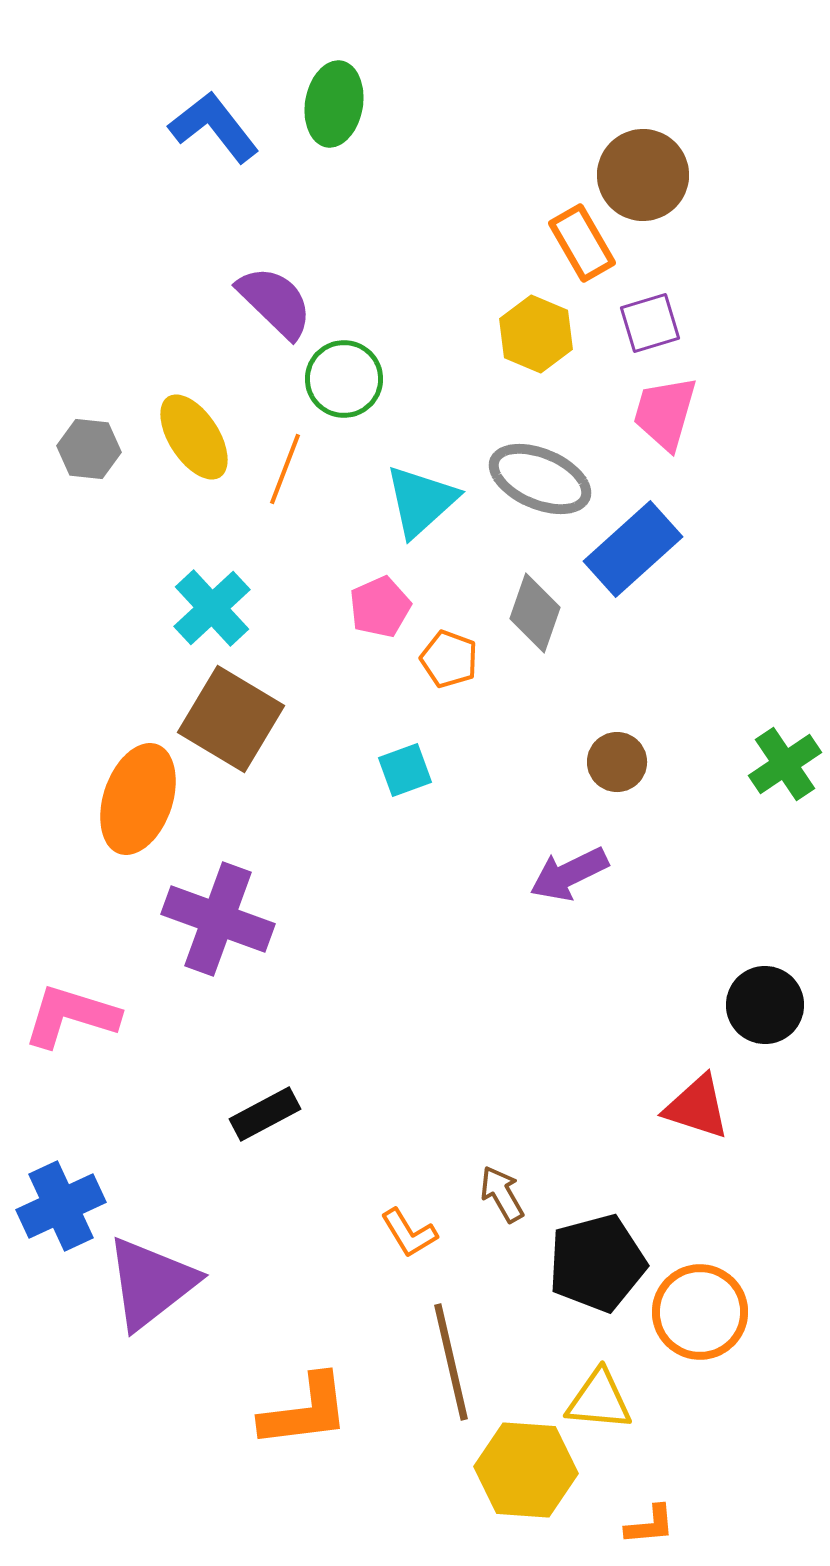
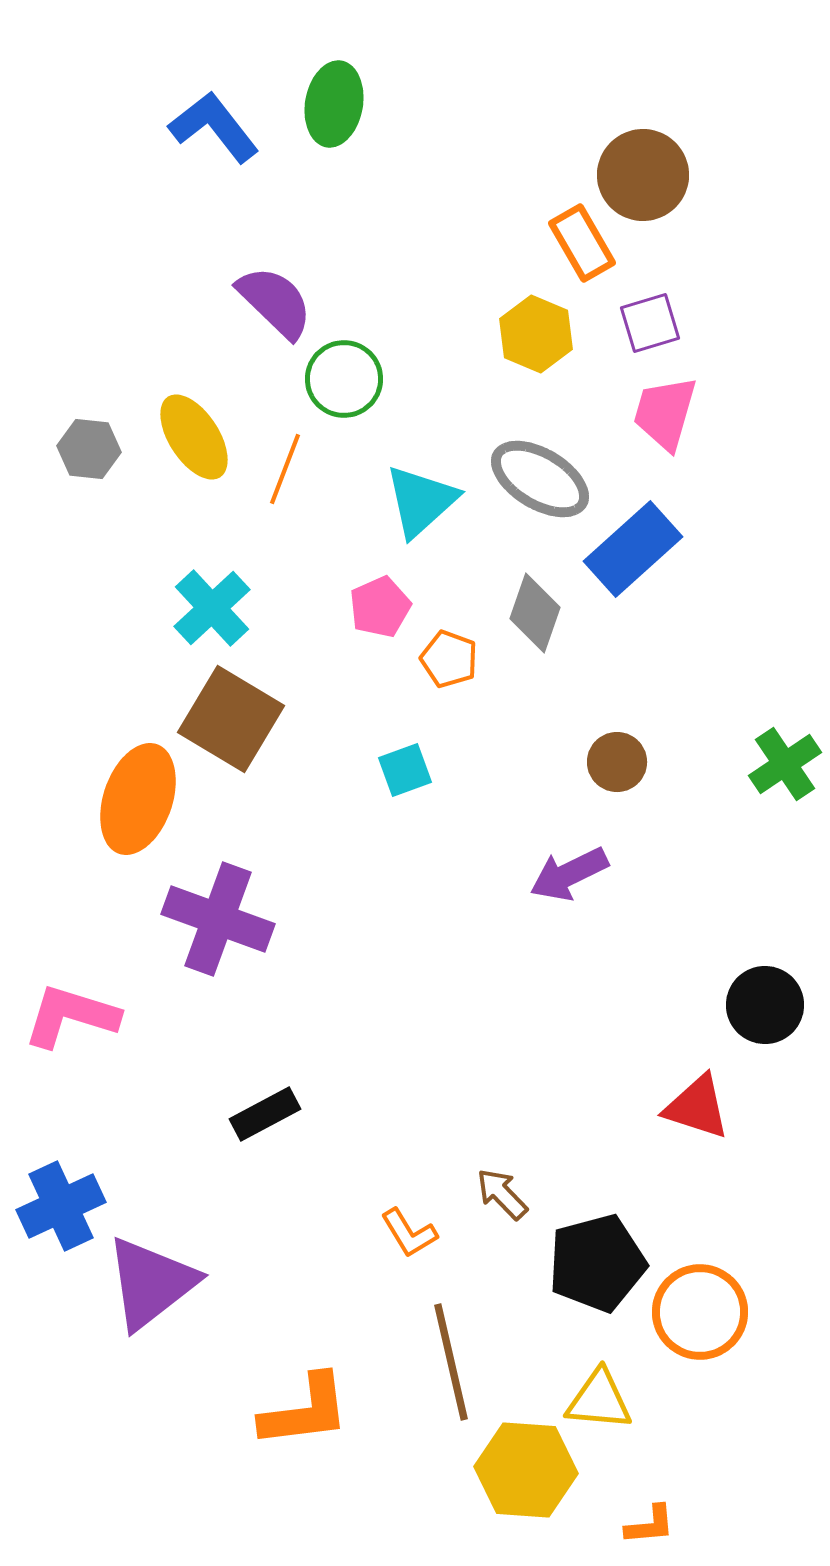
gray ellipse at (540, 479): rotated 8 degrees clockwise
brown arrow at (502, 1194): rotated 14 degrees counterclockwise
